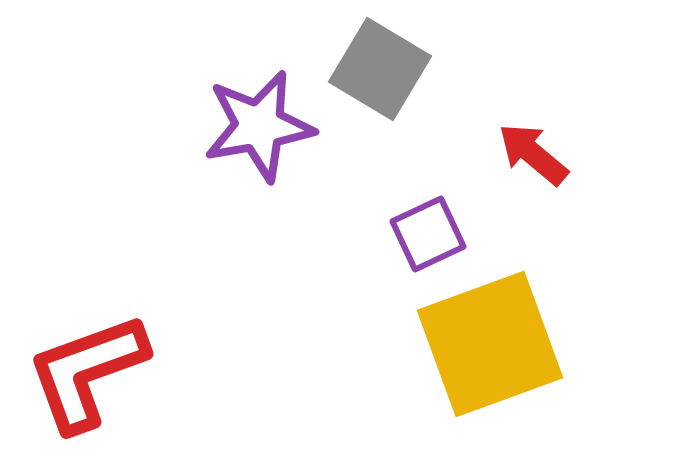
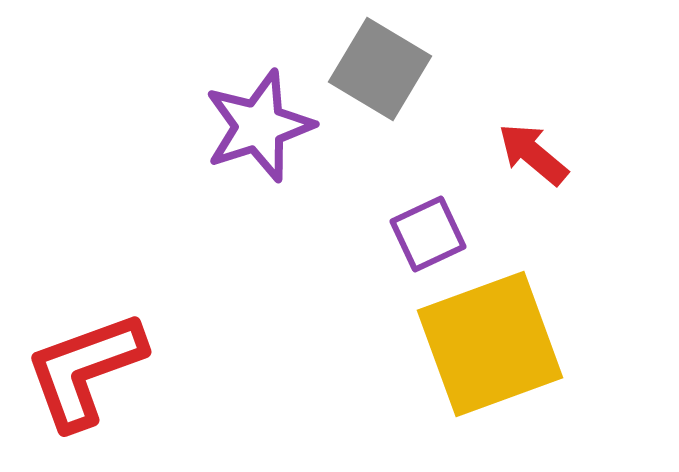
purple star: rotated 8 degrees counterclockwise
red L-shape: moved 2 px left, 2 px up
